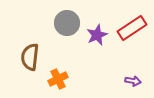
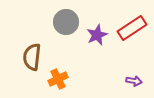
gray circle: moved 1 px left, 1 px up
brown semicircle: moved 2 px right
purple arrow: moved 1 px right
